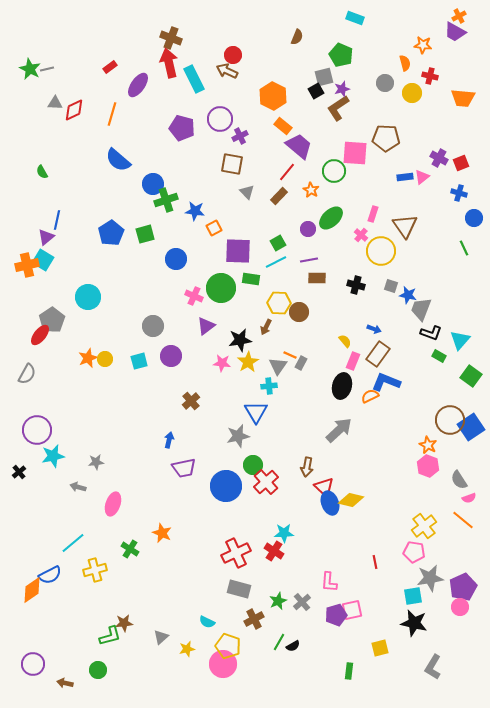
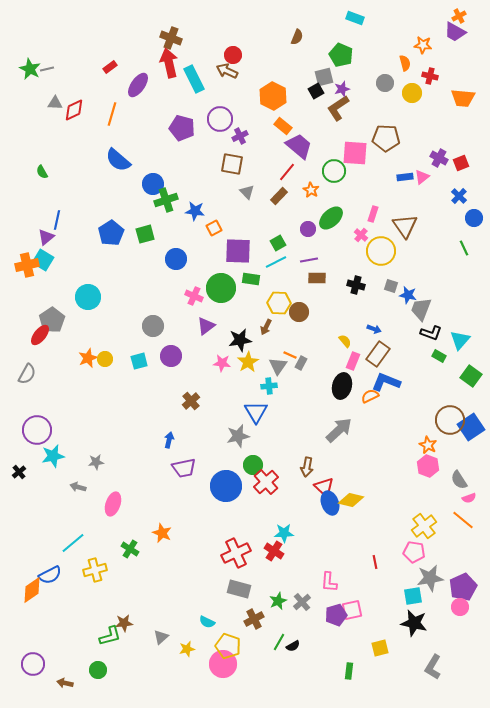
blue cross at (459, 193): moved 3 px down; rotated 28 degrees clockwise
